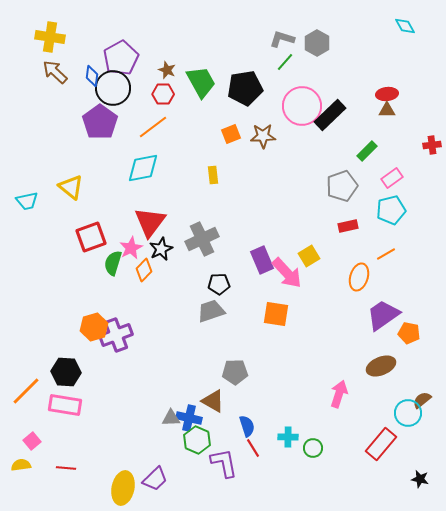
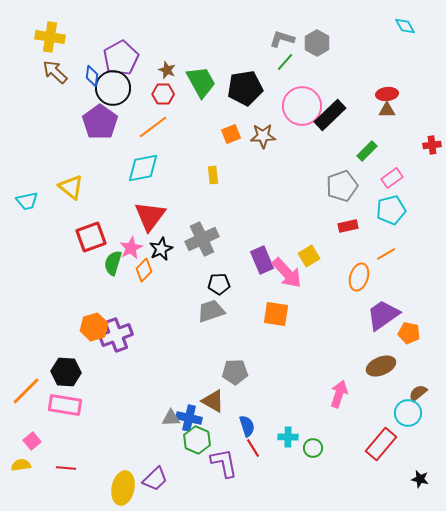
red triangle at (150, 222): moved 6 px up
brown semicircle at (422, 400): moved 4 px left, 7 px up
